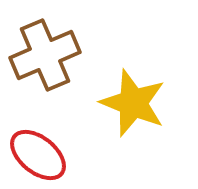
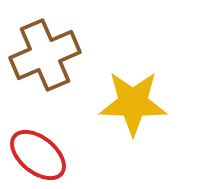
yellow star: rotated 20 degrees counterclockwise
